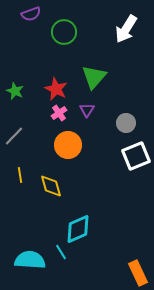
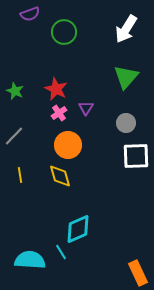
purple semicircle: moved 1 px left
green triangle: moved 32 px right
purple triangle: moved 1 px left, 2 px up
white square: rotated 20 degrees clockwise
yellow diamond: moved 9 px right, 10 px up
